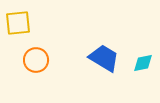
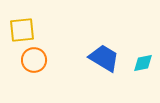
yellow square: moved 4 px right, 7 px down
orange circle: moved 2 px left
